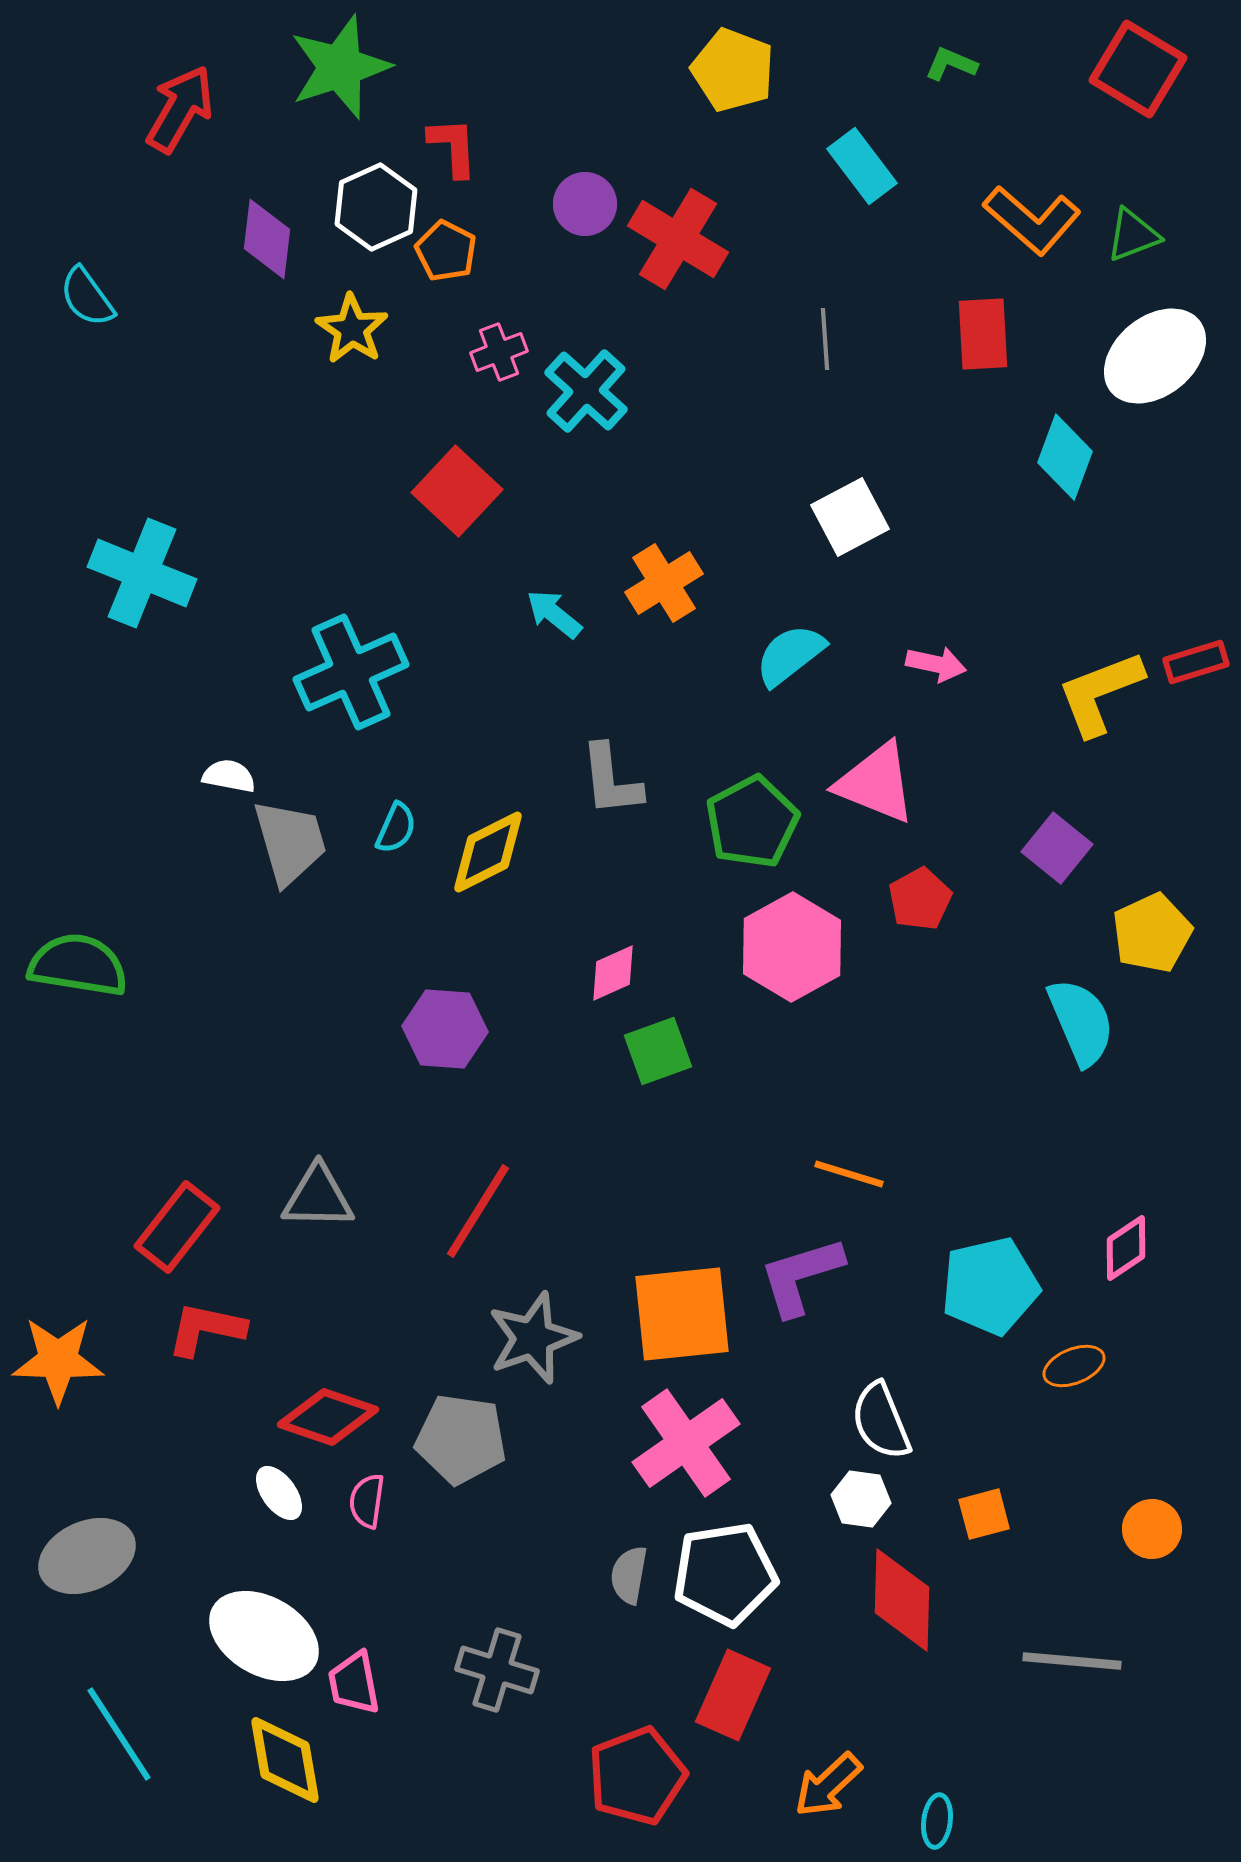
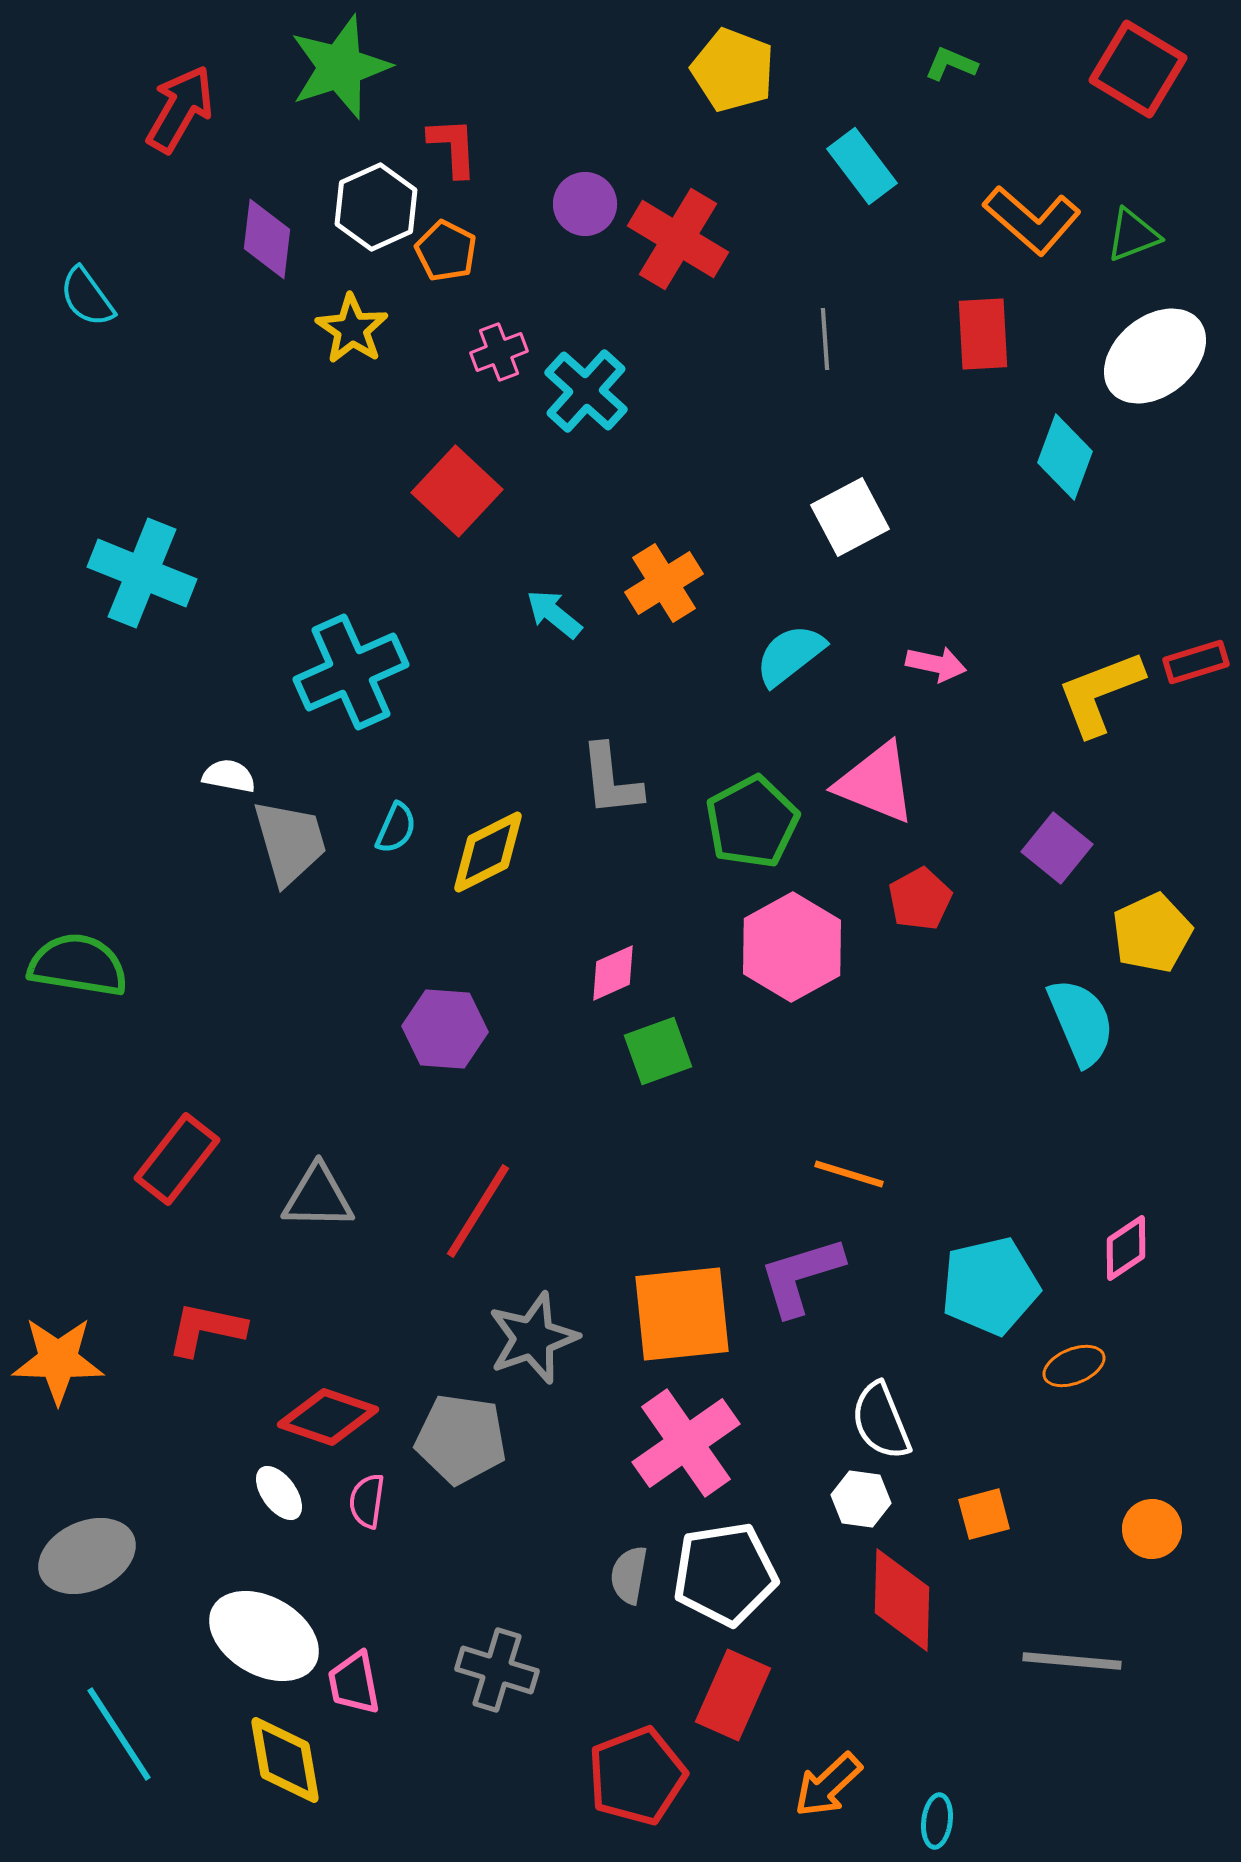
red rectangle at (177, 1227): moved 68 px up
